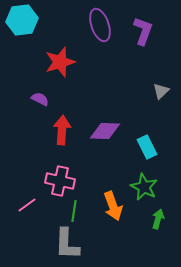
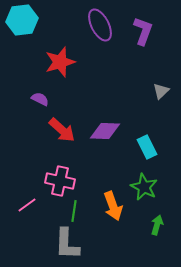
purple ellipse: rotated 8 degrees counterclockwise
red arrow: rotated 128 degrees clockwise
green arrow: moved 1 px left, 6 px down
